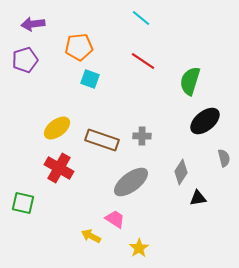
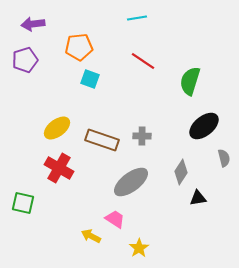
cyan line: moved 4 px left; rotated 48 degrees counterclockwise
black ellipse: moved 1 px left, 5 px down
